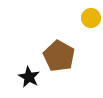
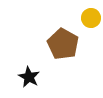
brown pentagon: moved 4 px right, 12 px up
